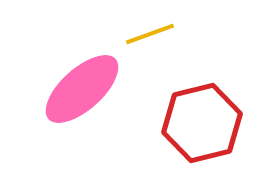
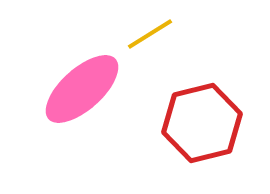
yellow line: rotated 12 degrees counterclockwise
